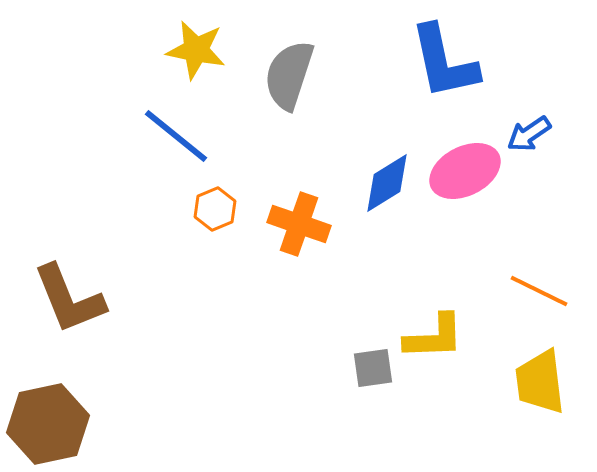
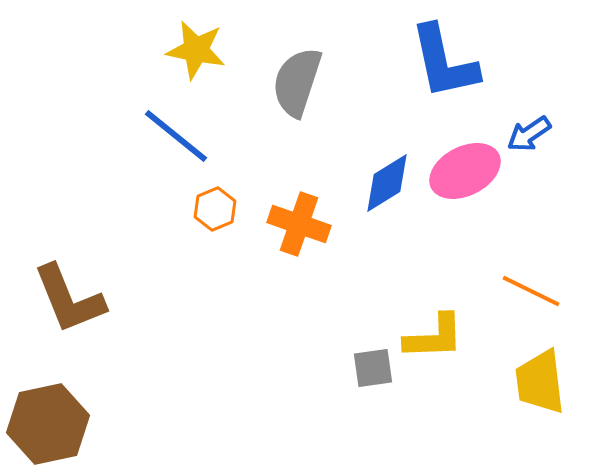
gray semicircle: moved 8 px right, 7 px down
orange line: moved 8 px left
